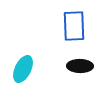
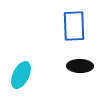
cyan ellipse: moved 2 px left, 6 px down
